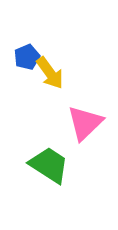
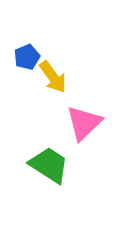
yellow arrow: moved 3 px right, 4 px down
pink triangle: moved 1 px left
